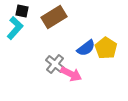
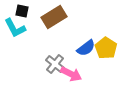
cyan L-shape: rotated 110 degrees clockwise
